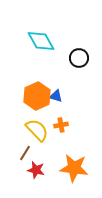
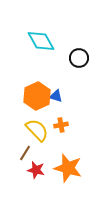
orange star: moved 6 px left; rotated 8 degrees clockwise
